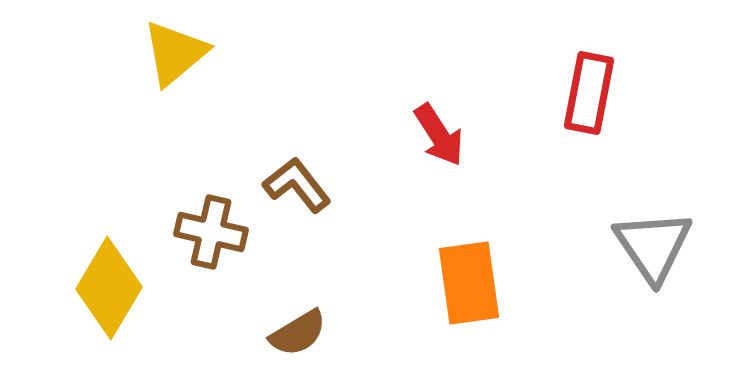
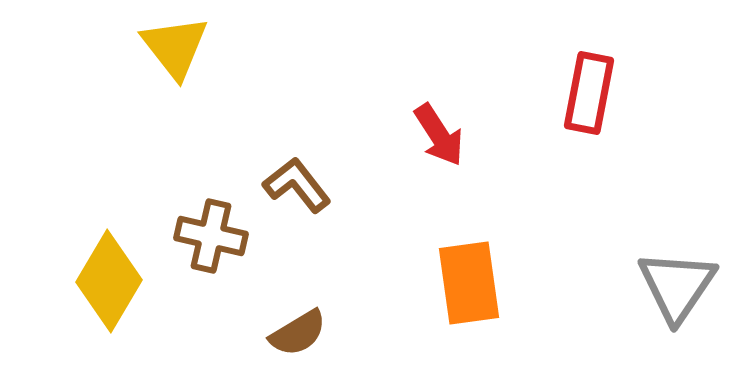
yellow triangle: moved 6 px up; rotated 28 degrees counterclockwise
brown cross: moved 4 px down
gray triangle: moved 24 px right, 40 px down; rotated 8 degrees clockwise
yellow diamond: moved 7 px up
